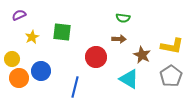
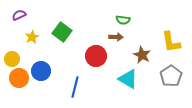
green semicircle: moved 2 px down
green square: rotated 30 degrees clockwise
brown arrow: moved 3 px left, 2 px up
yellow L-shape: moved 1 px left, 4 px up; rotated 70 degrees clockwise
red circle: moved 1 px up
cyan triangle: moved 1 px left
